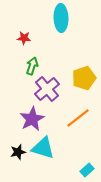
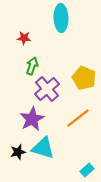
yellow pentagon: rotated 30 degrees counterclockwise
